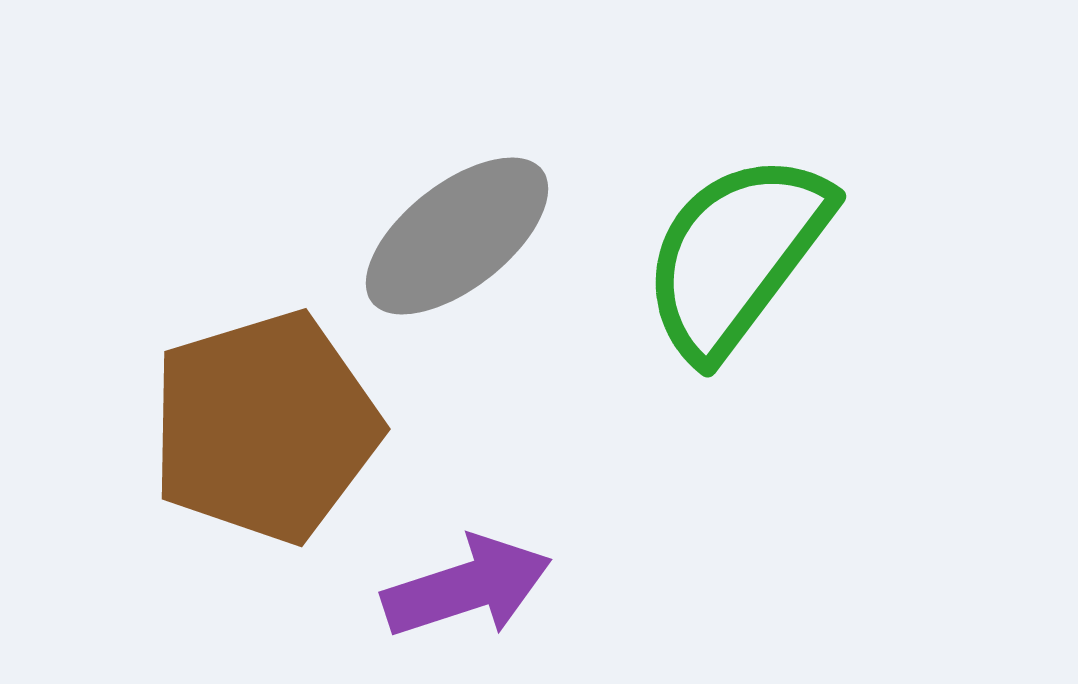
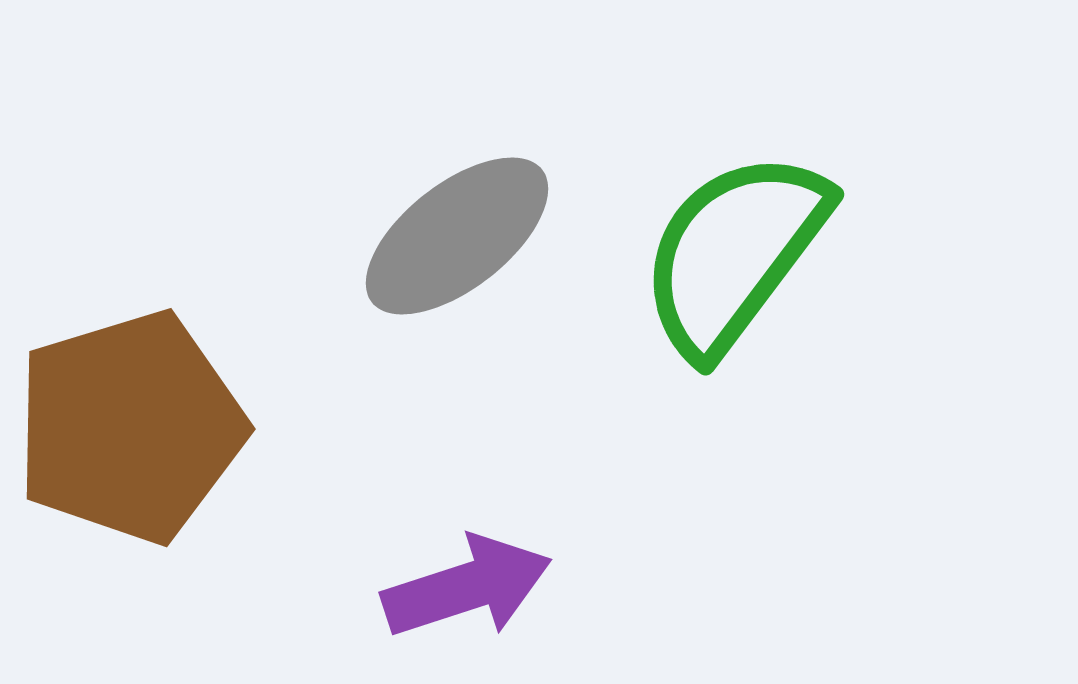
green semicircle: moved 2 px left, 2 px up
brown pentagon: moved 135 px left
